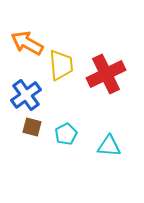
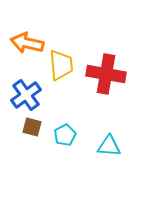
orange arrow: rotated 16 degrees counterclockwise
red cross: rotated 36 degrees clockwise
cyan pentagon: moved 1 px left, 1 px down
